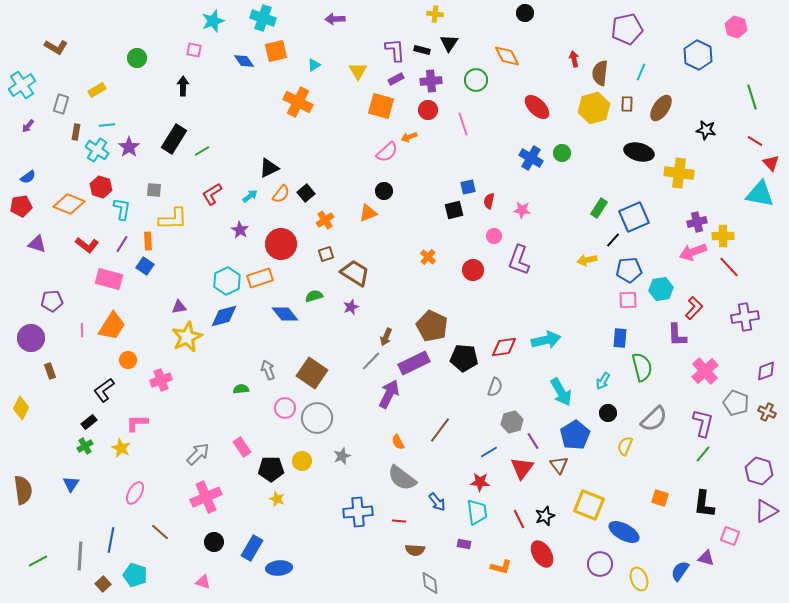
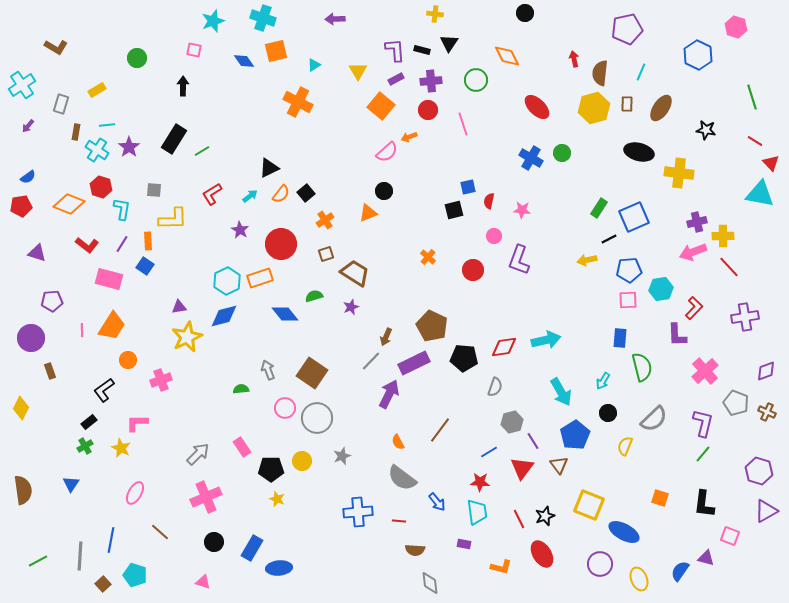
orange square at (381, 106): rotated 24 degrees clockwise
black line at (613, 240): moved 4 px left, 1 px up; rotated 21 degrees clockwise
purple triangle at (37, 244): moved 9 px down
